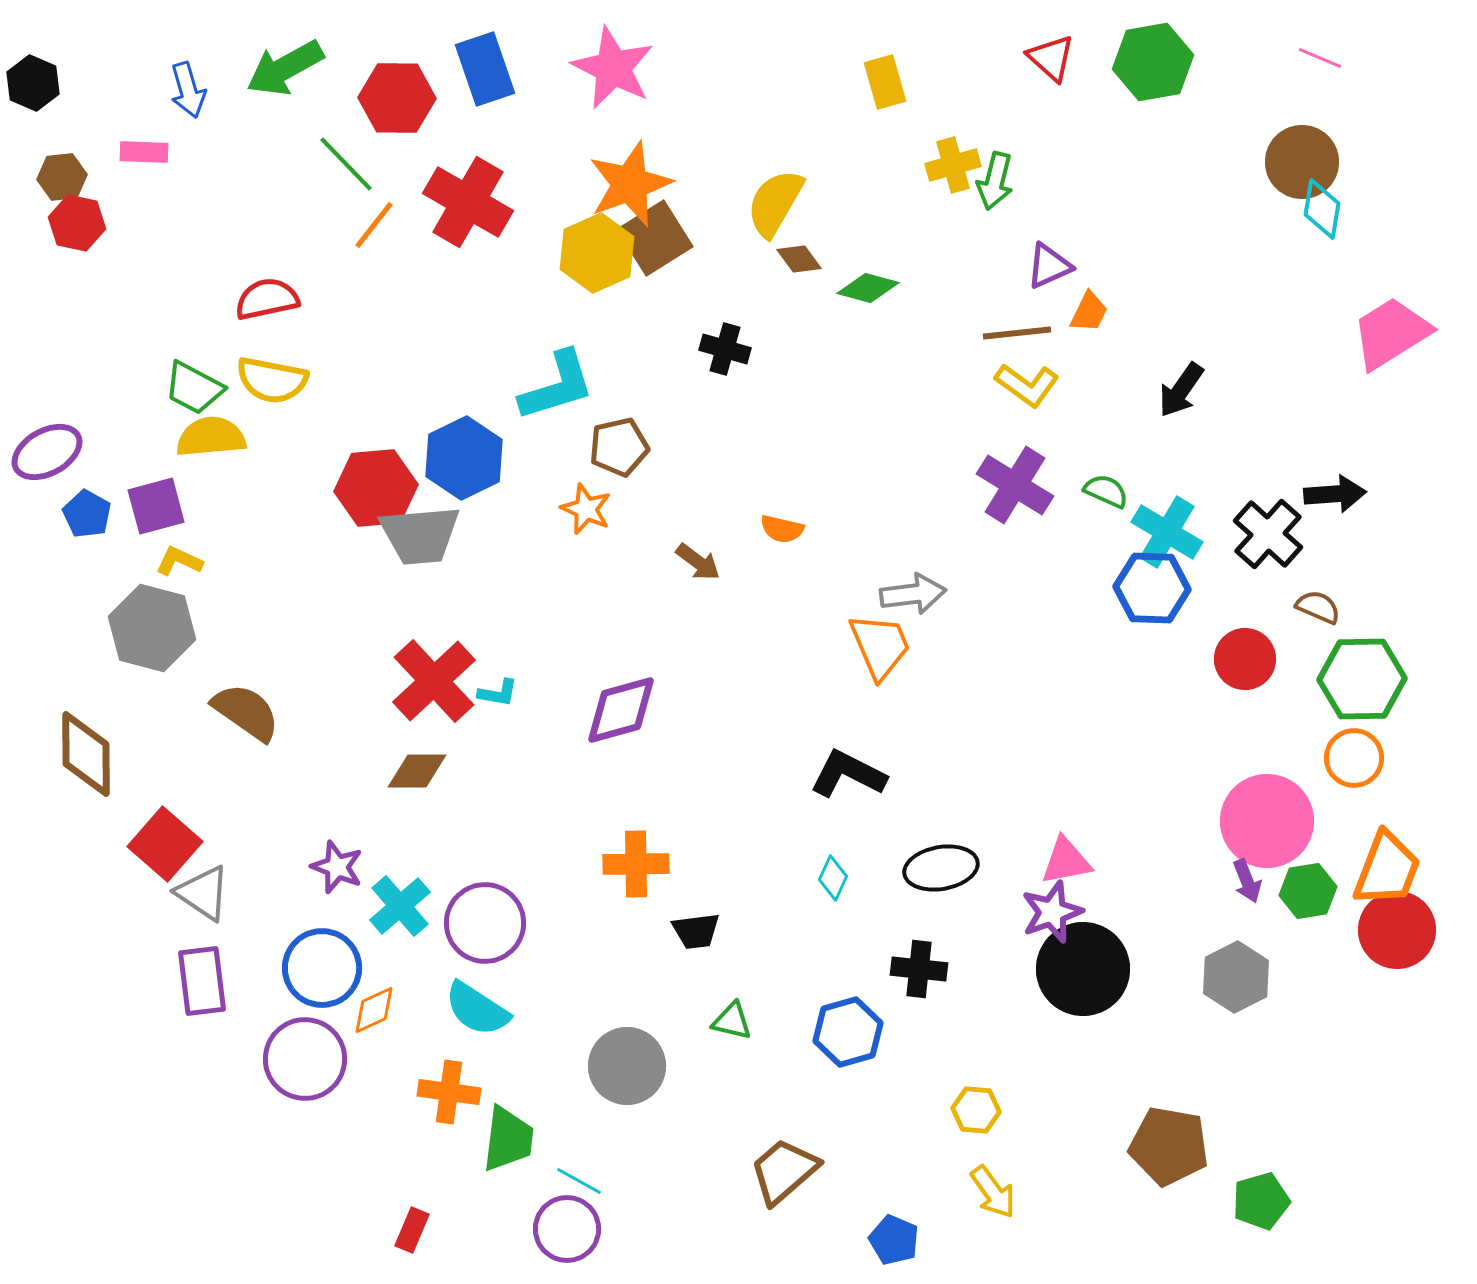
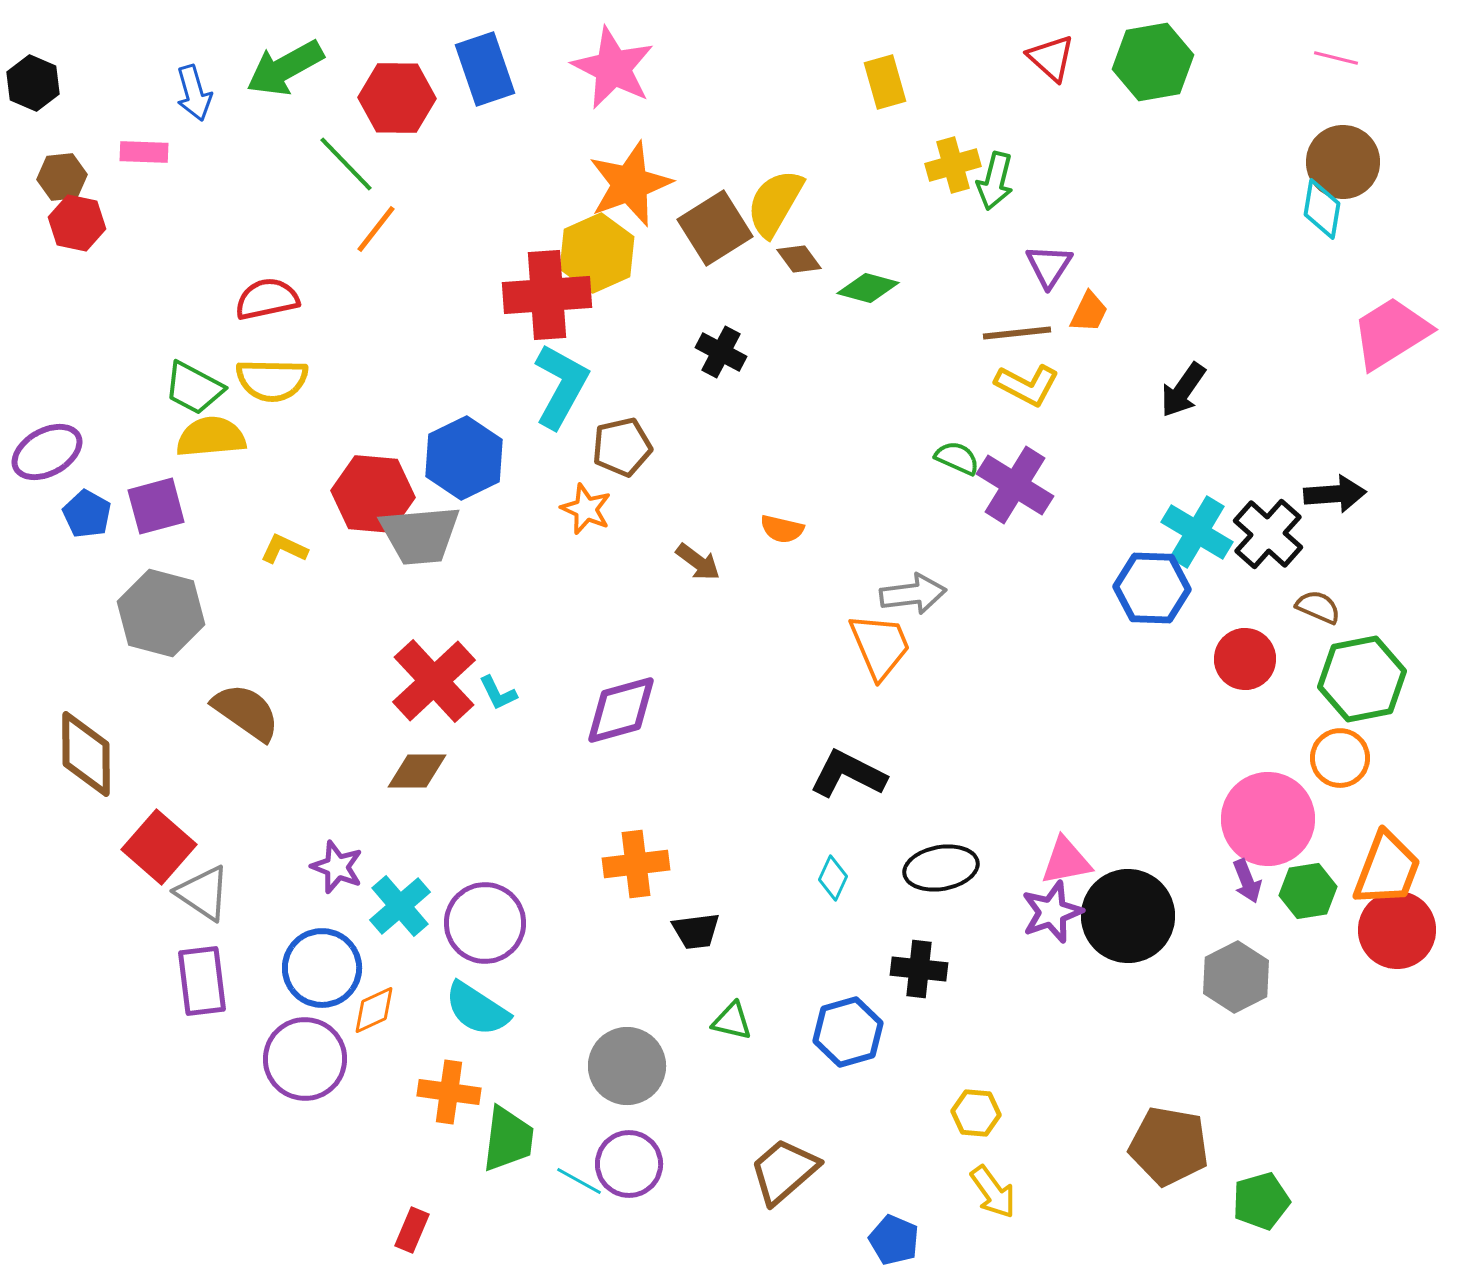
pink line at (1320, 58): moved 16 px right; rotated 9 degrees counterclockwise
blue arrow at (188, 90): moved 6 px right, 3 px down
brown circle at (1302, 162): moved 41 px right
red cross at (468, 202): moved 79 px right, 93 px down; rotated 34 degrees counterclockwise
orange line at (374, 225): moved 2 px right, 4 px down
brown square at (655, 238): moved 60 px right, 10 px up
purple triangle at (1049, 266): rotated 33 degrees counterclockwise
black cross at (725, 349): moved 4 px left, 3 px down; rotated 12 degrees clockwise
yellow semicircle at (272, 380): rotated 10 degrees counterclockwise
yellow L-shape at (1027, 385): rotated 8 degrees counterclockwise
cyan L-shape at (557, 386): moved 4 px right; rotated 44 degrees counterclockwise
black arrow at (1181, 390): moved 2 px right
brown pentagon at (619, 447): moved 3 px right
red hexagon at (376, 488): moved 3 px left, 6 px down; rotated 10 degrees clockwise
green semicircle at (1106, 491): moved 149 px left, 33 px up
cyan cross at (1167, 532): moved 30 px right
yellow L-shape at (179, 561): moved 105 px right, 12 px up
gray hexagon at (152, 628): moved 9 px right, 15 px up
green hexagon at (1362, 679): rotated 10 degrees counterclockwise
cyan L-shape at (498, 693): rotated 54 degrees clockwise
orange circle at (1354, 758): moved 14 px left
pink circle at (1267, 821): moved 1 px right, 2 px up
red square at (165, 844): moved 6 px left, 3 px down
orange cross at (636, 864): rotated 6 degrees counterclockwise
black circle at (1083, 969): moved 45 px right, 53 px up
yellow hexagon at (976, 1110): moved 3 px down
purple circle at (567, 1229): moved 62 px right, 65 px up
